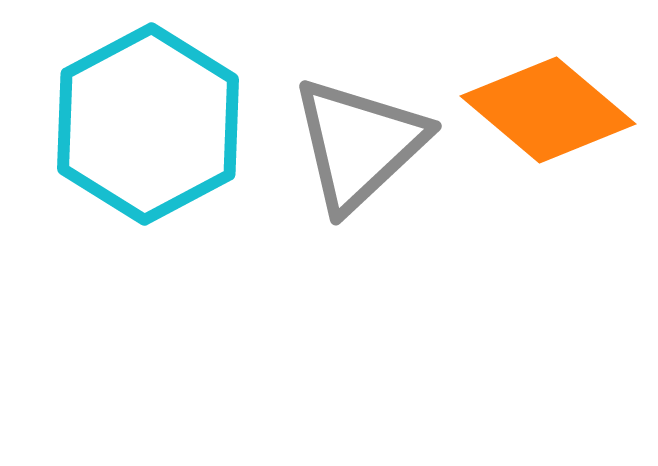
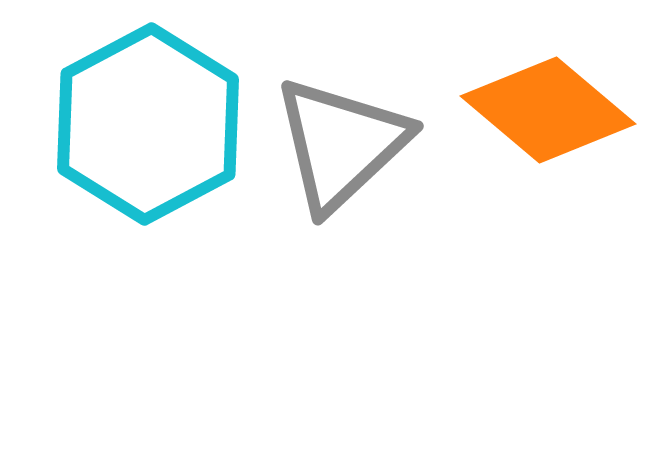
gray triangle: moved 18 px left
